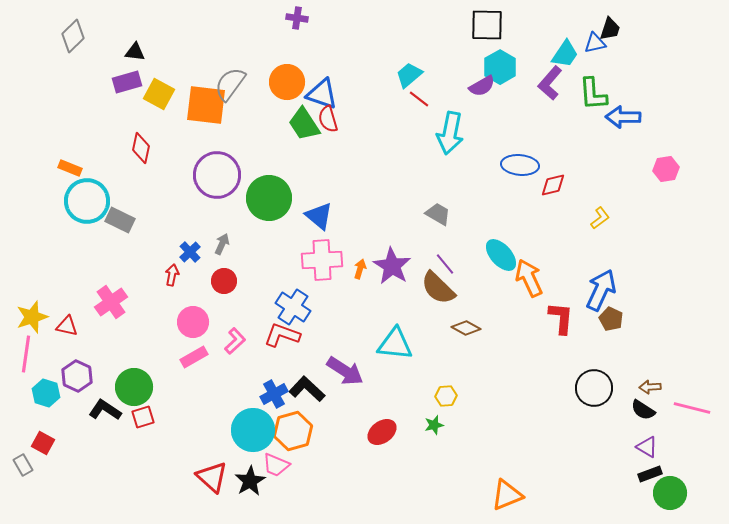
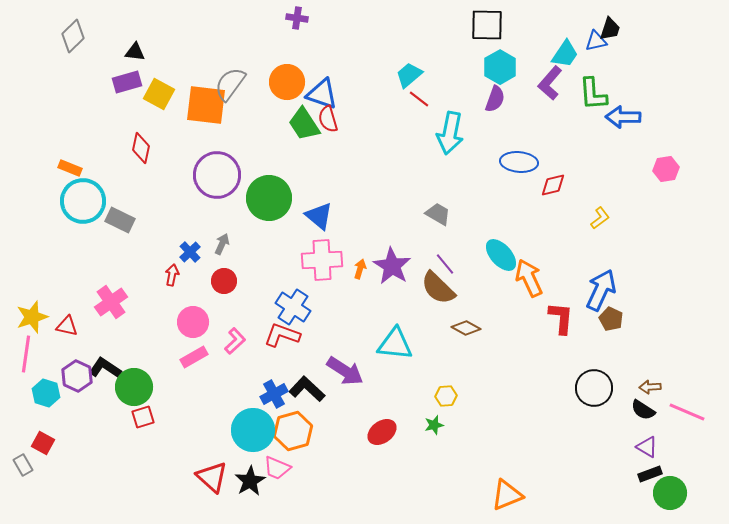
blue triangle at (595, 43): moved 1 px right, 2 px up
purple semicircle at (482, 86): moved 13 px right, 13 px down; rotated 40 degrees counterclockwise
blue ellipse at (520, 165): moved 1 px left, 3 px up
cyan circle at (87, 201): moved 4 px left
pink line at (692, 408): moved 5 px left, 4 px down; rotated 9 degrees clockwise
black L-shape at (105, 410): moved 42 px up
pink trapezoid at (276, 465): moved 1 px right, 3 px down
